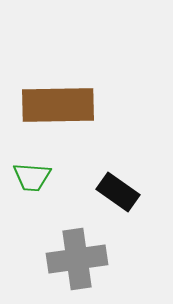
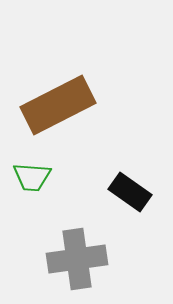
brown rectangle: rotated 26 degrees counterclockwise
black rectangle: moved 12 px right
